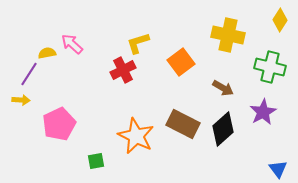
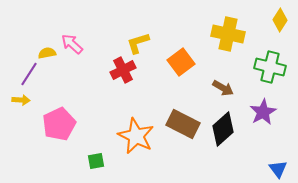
yellow cross: moved 1 px up
